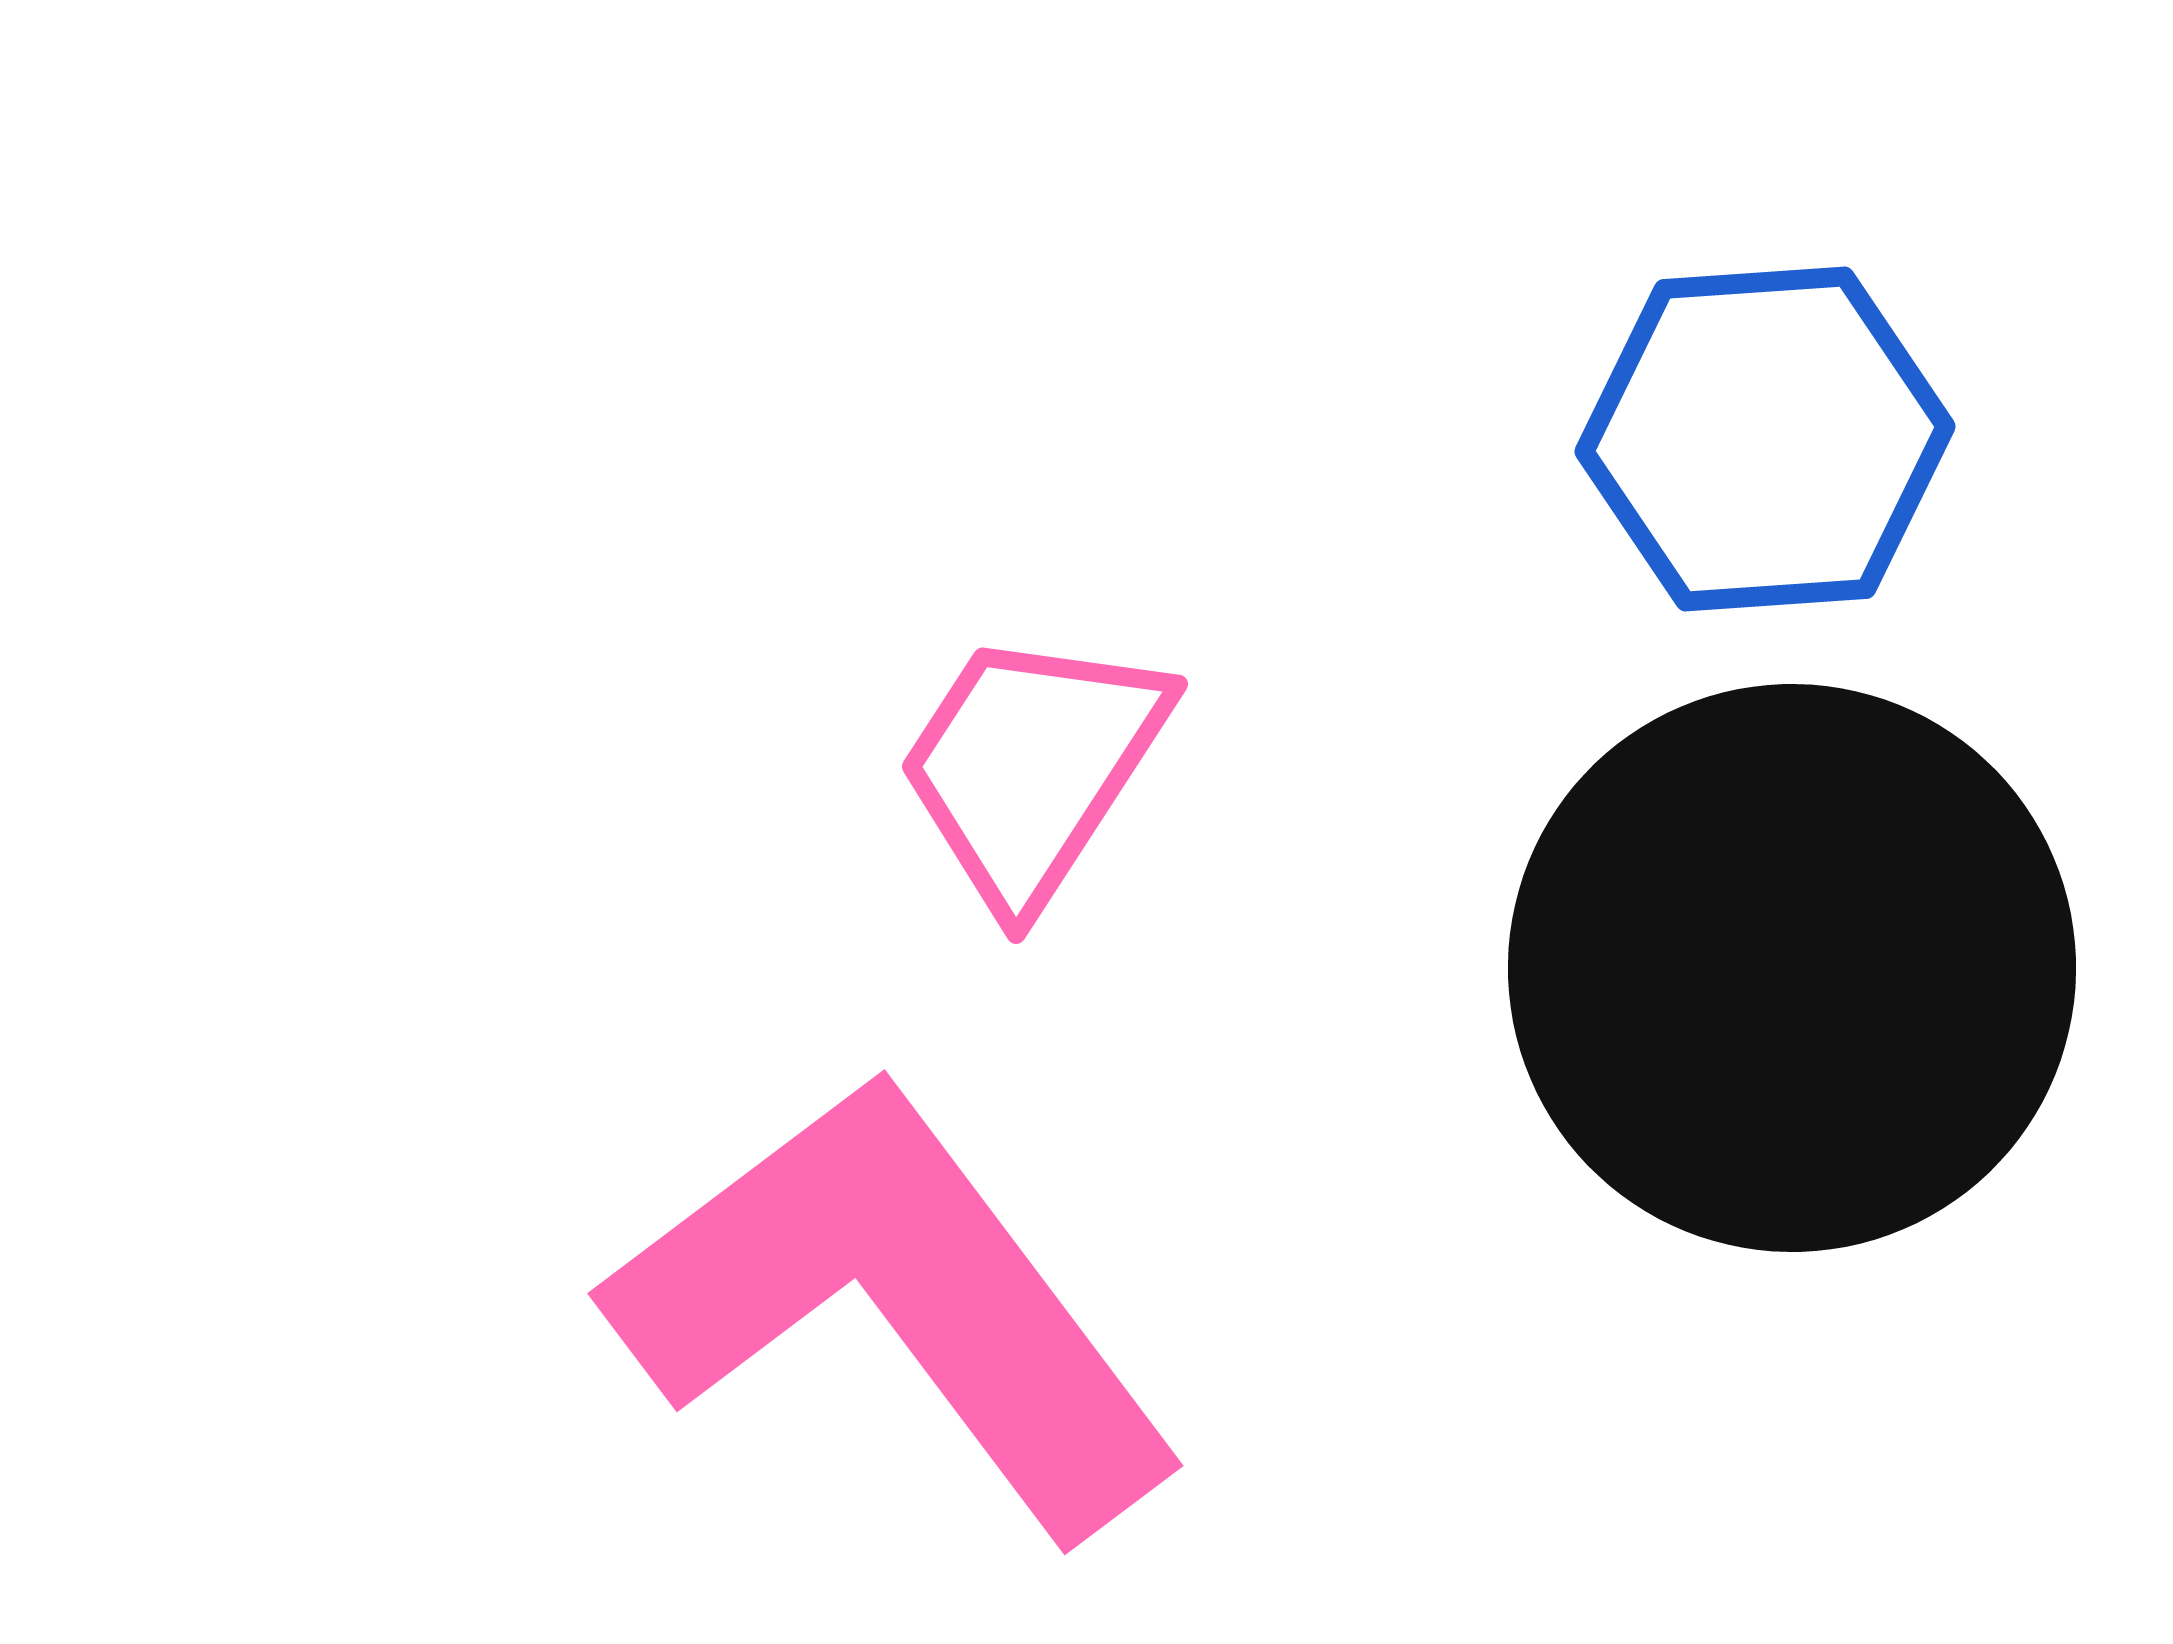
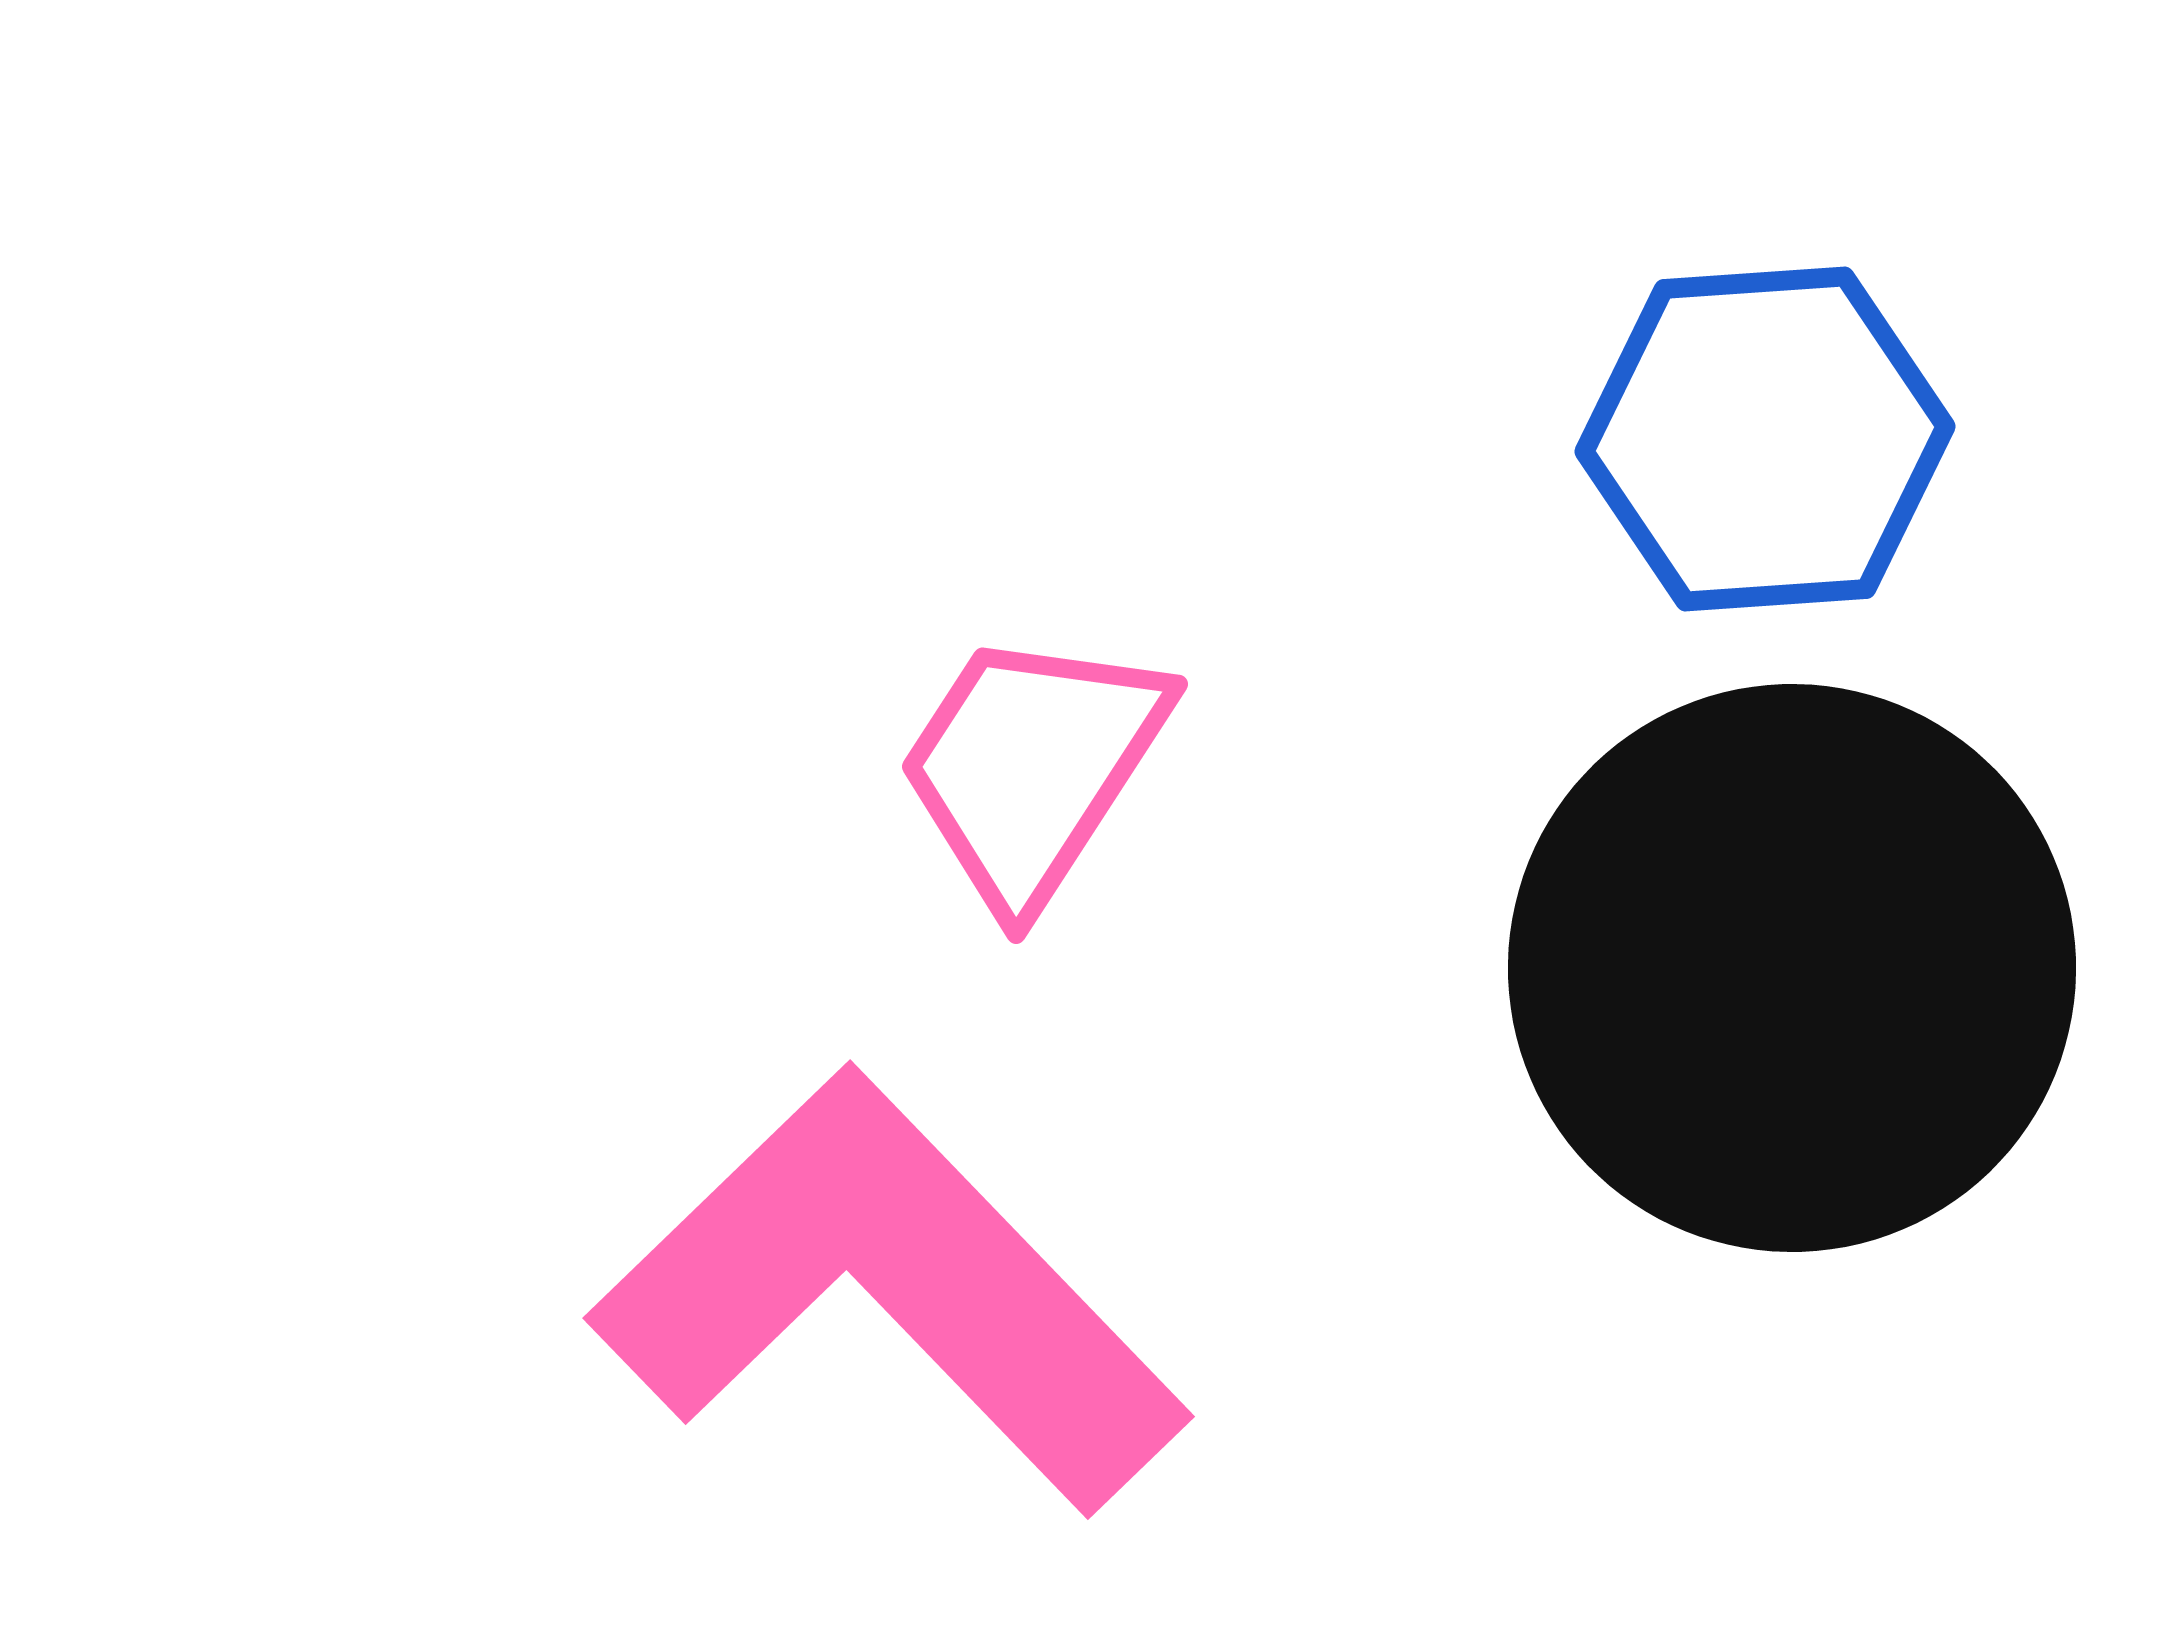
pink L-shape: moved 6 px left, 13 px up; rotated 7 degrees counterclockwise
